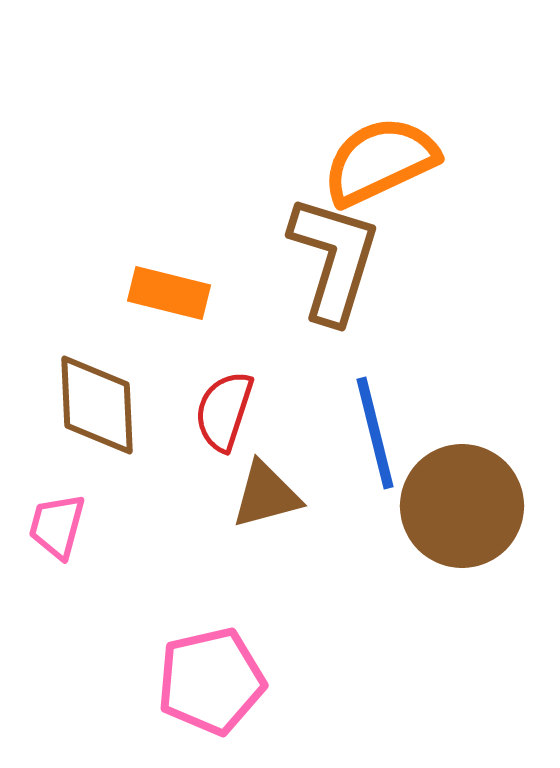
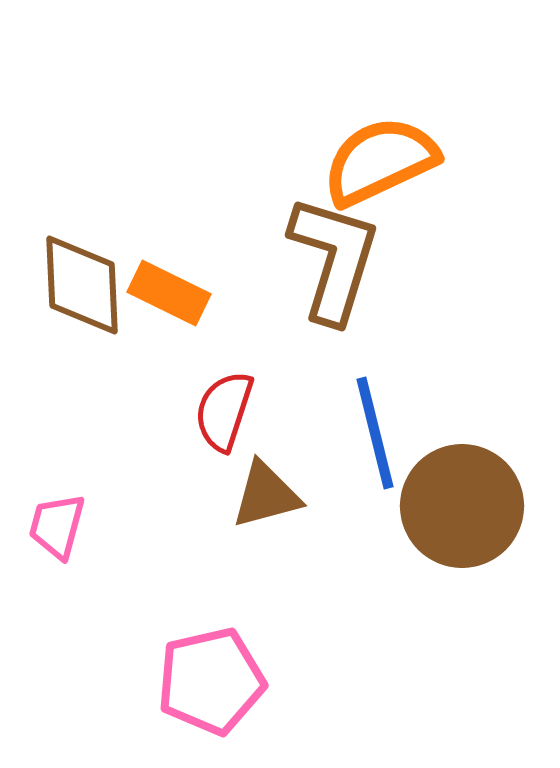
orange rectangle: rotated 12 degrees clockwise
brown diamond: moved 15 px left, 120 px up
